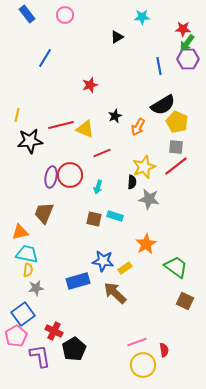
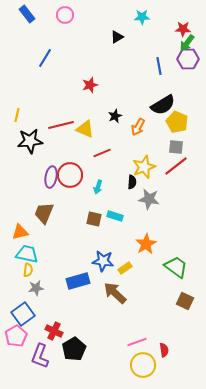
purple L-shape at (40, 356): rotated 150 degrees counterclockwise
